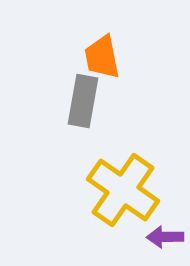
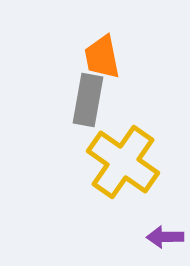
gray rectangle: moved 5 px right, 1 px up
yellow cross: moved 28 px up
